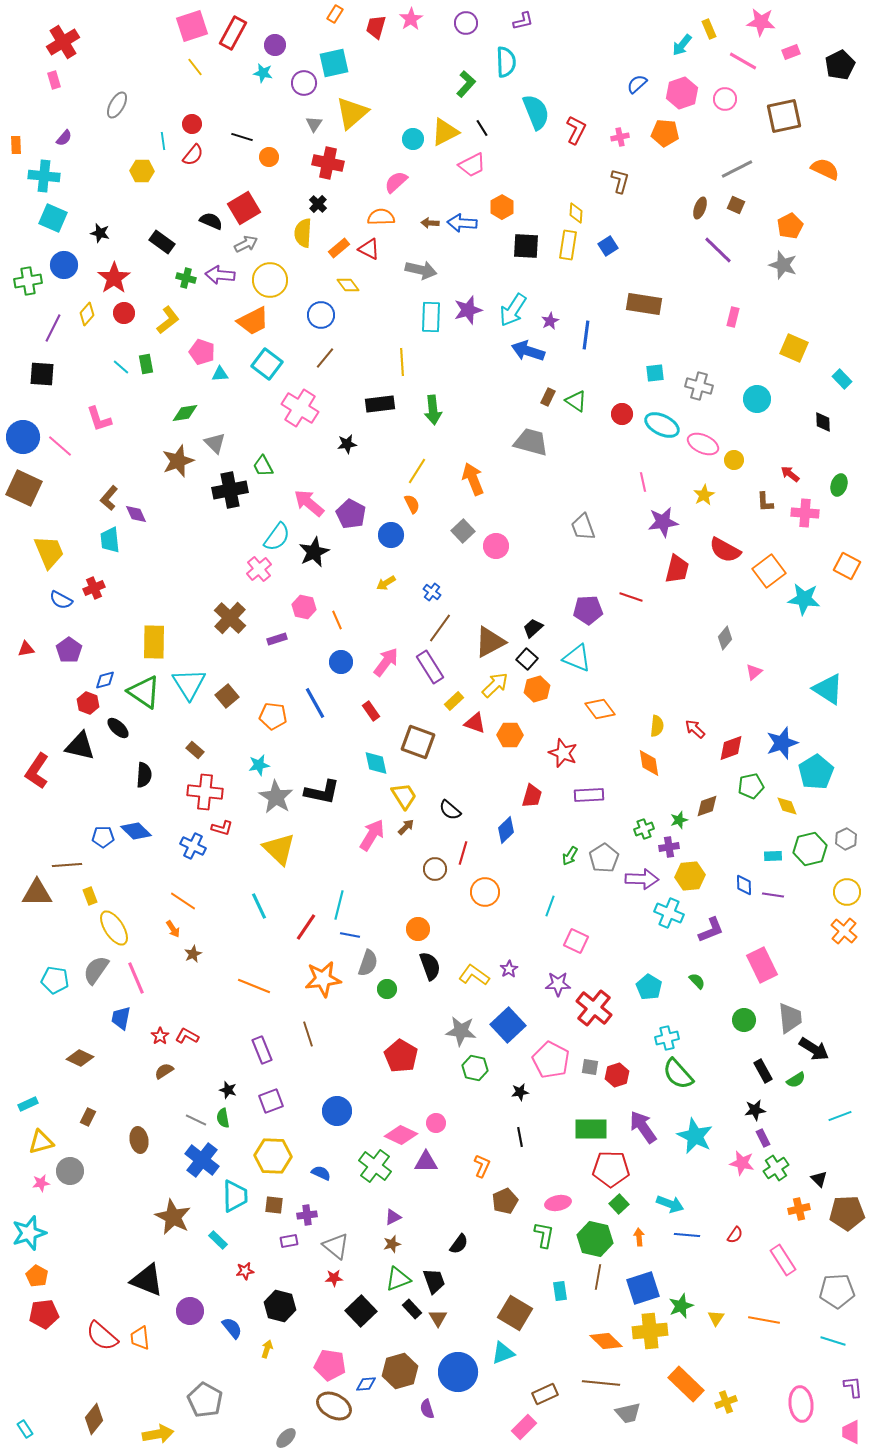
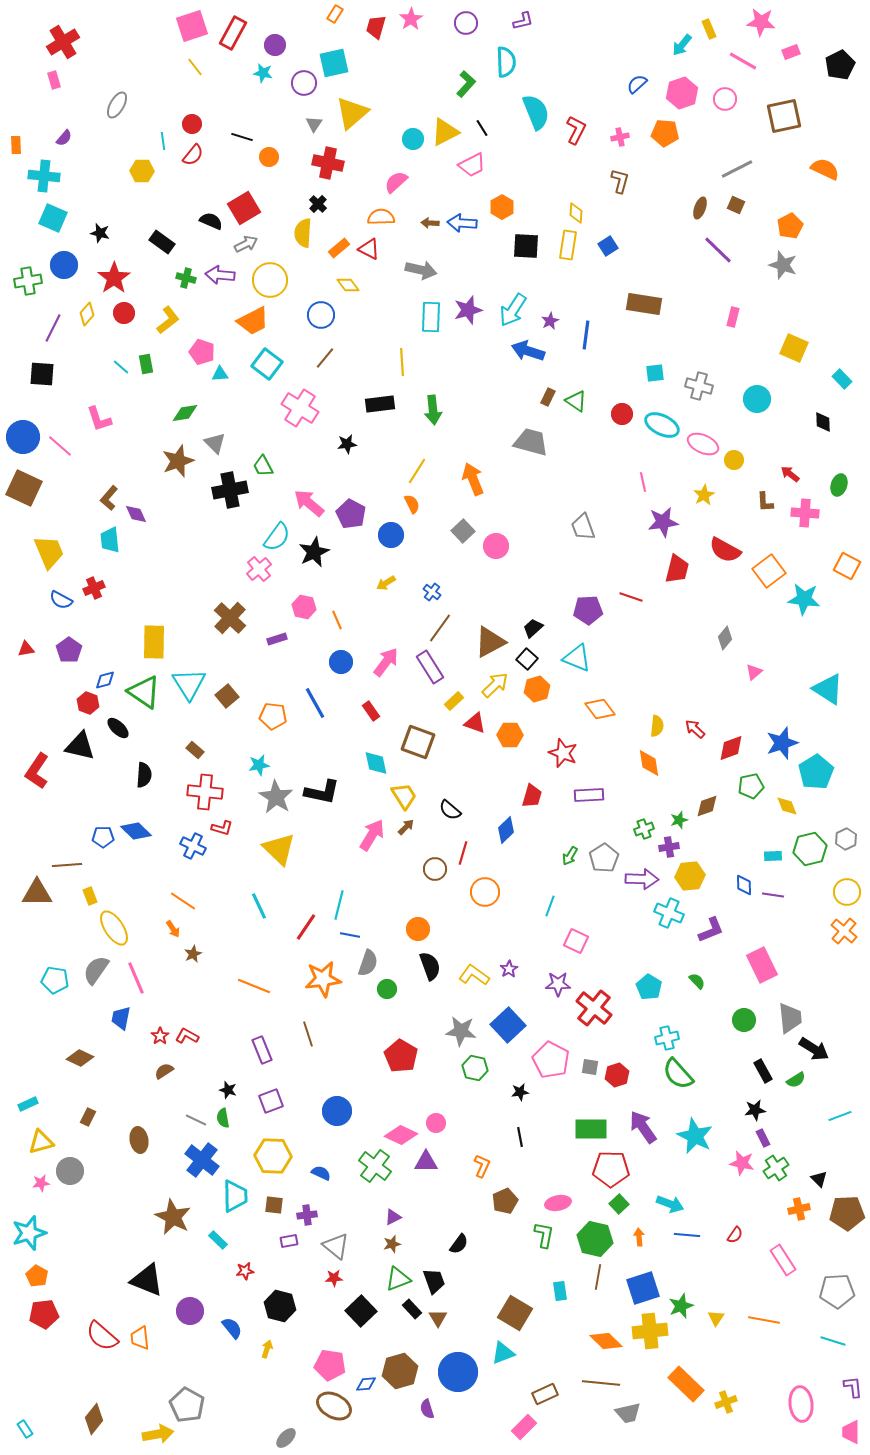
gray pentagon at (205, 1400): moved 18 px left, 5 px down
